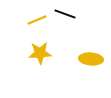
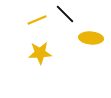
black line: rotated 25 degrees clockwise
yellow ellipse: moved 21 px up
